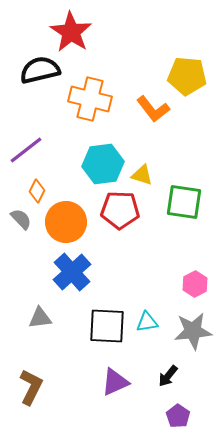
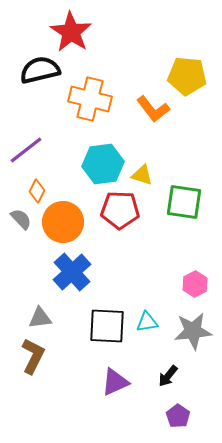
orange circle: moved 3 px left
brown L-shape: moved 2 px right, 31 px up
